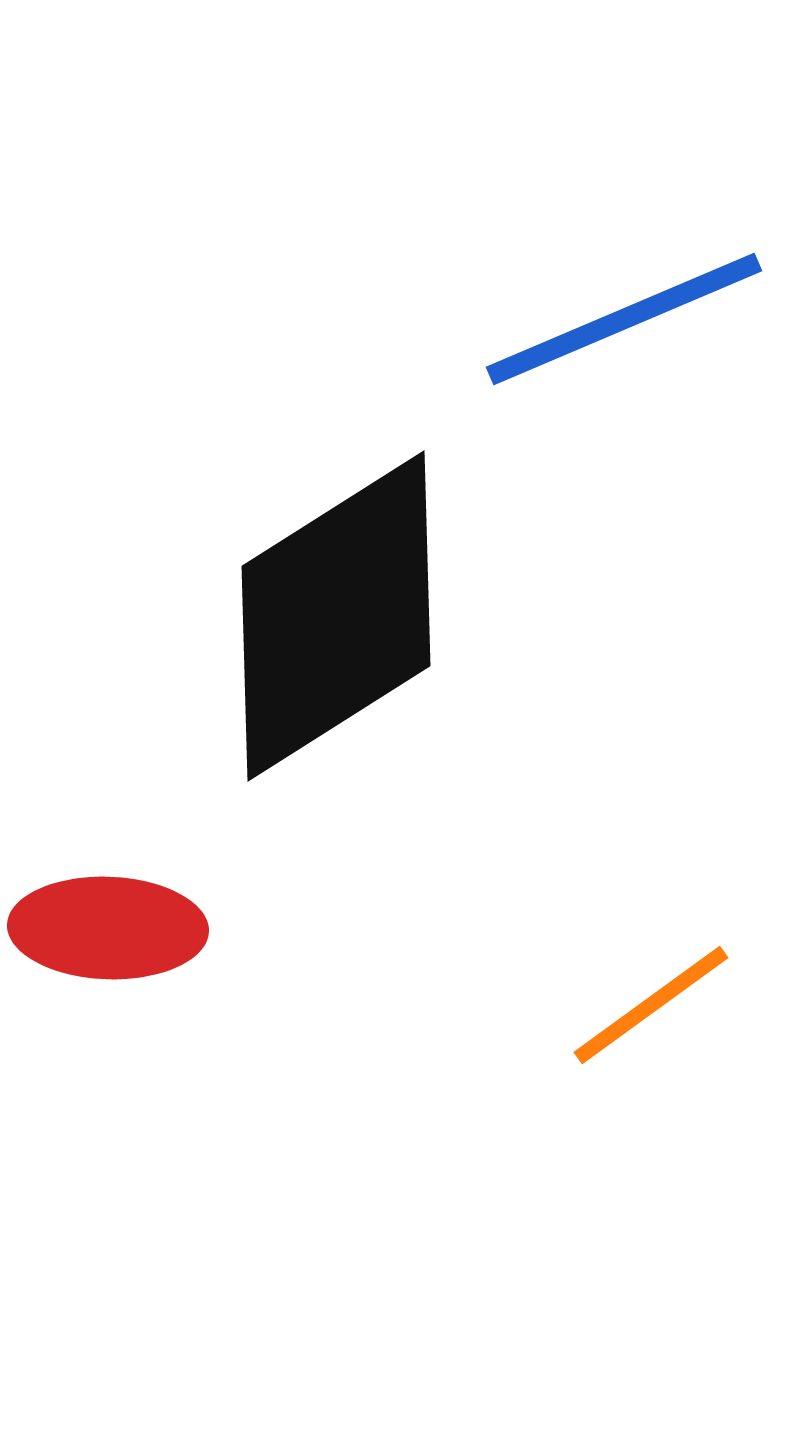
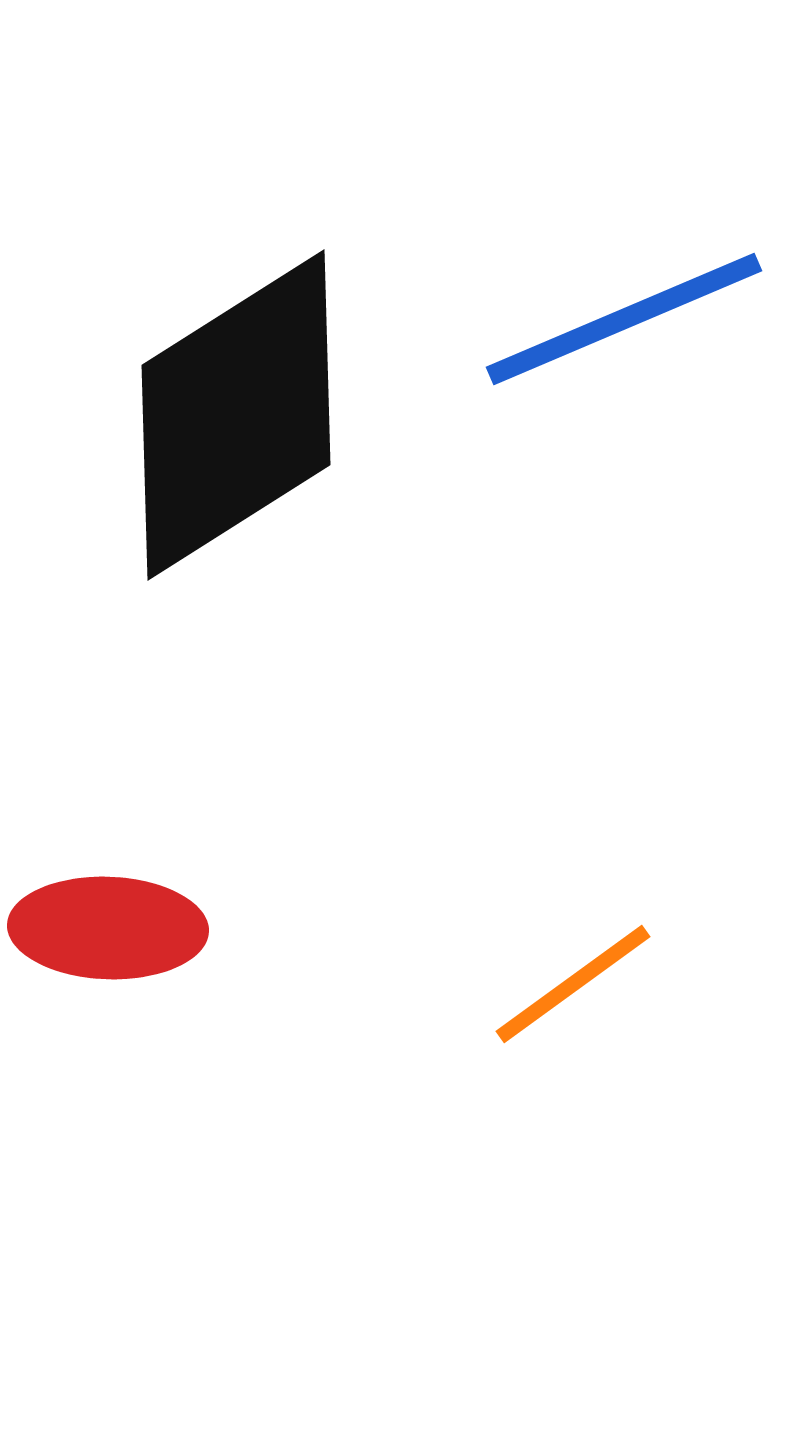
black diamond: moved 100 px left, 201 px up
orange line: moved 78 px left, 21 px up
